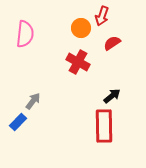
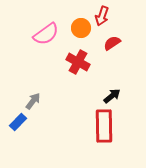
pink semicircle: moved 21 px right; rotated 48 degrees clockwise
